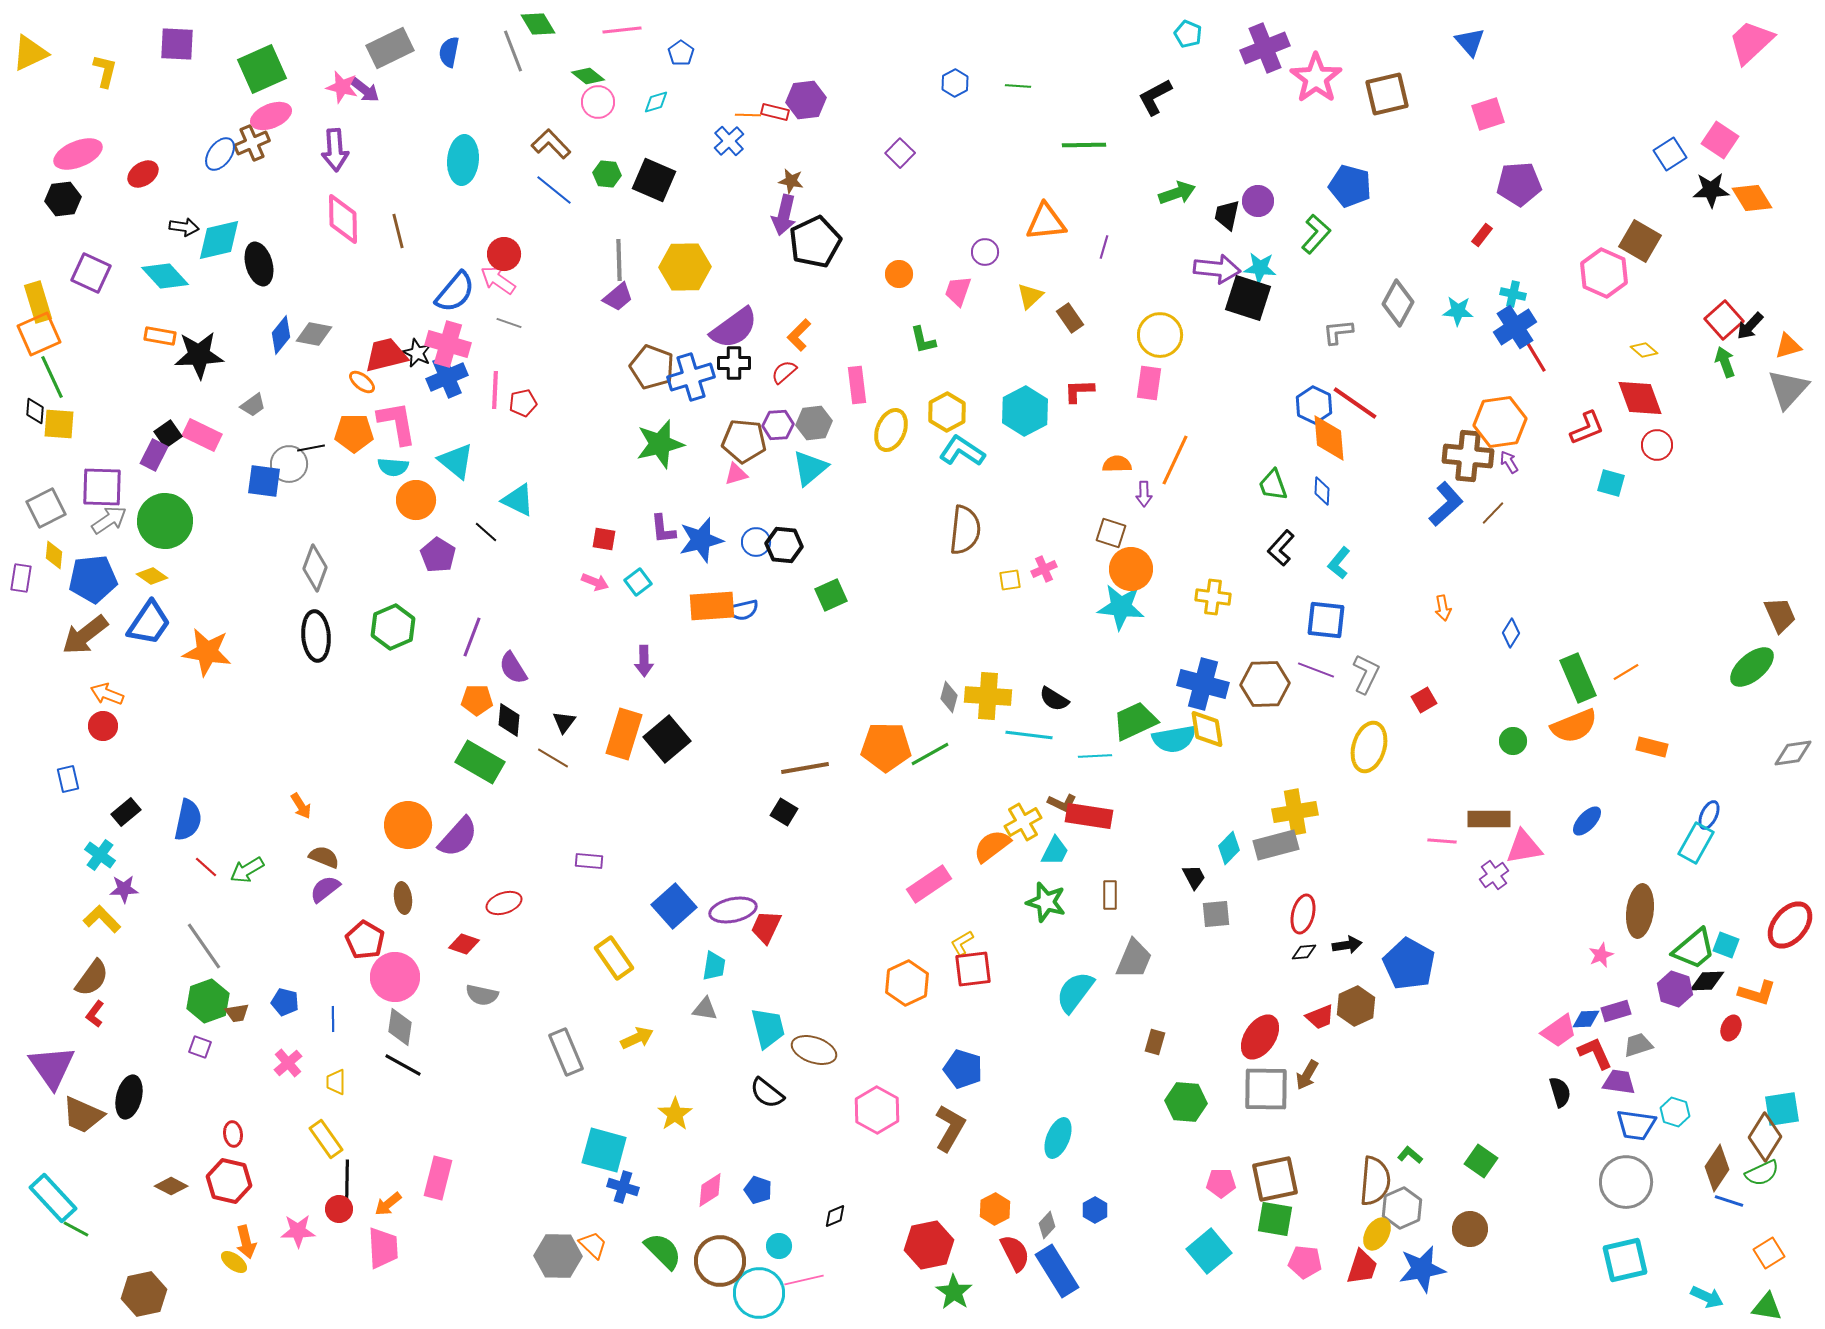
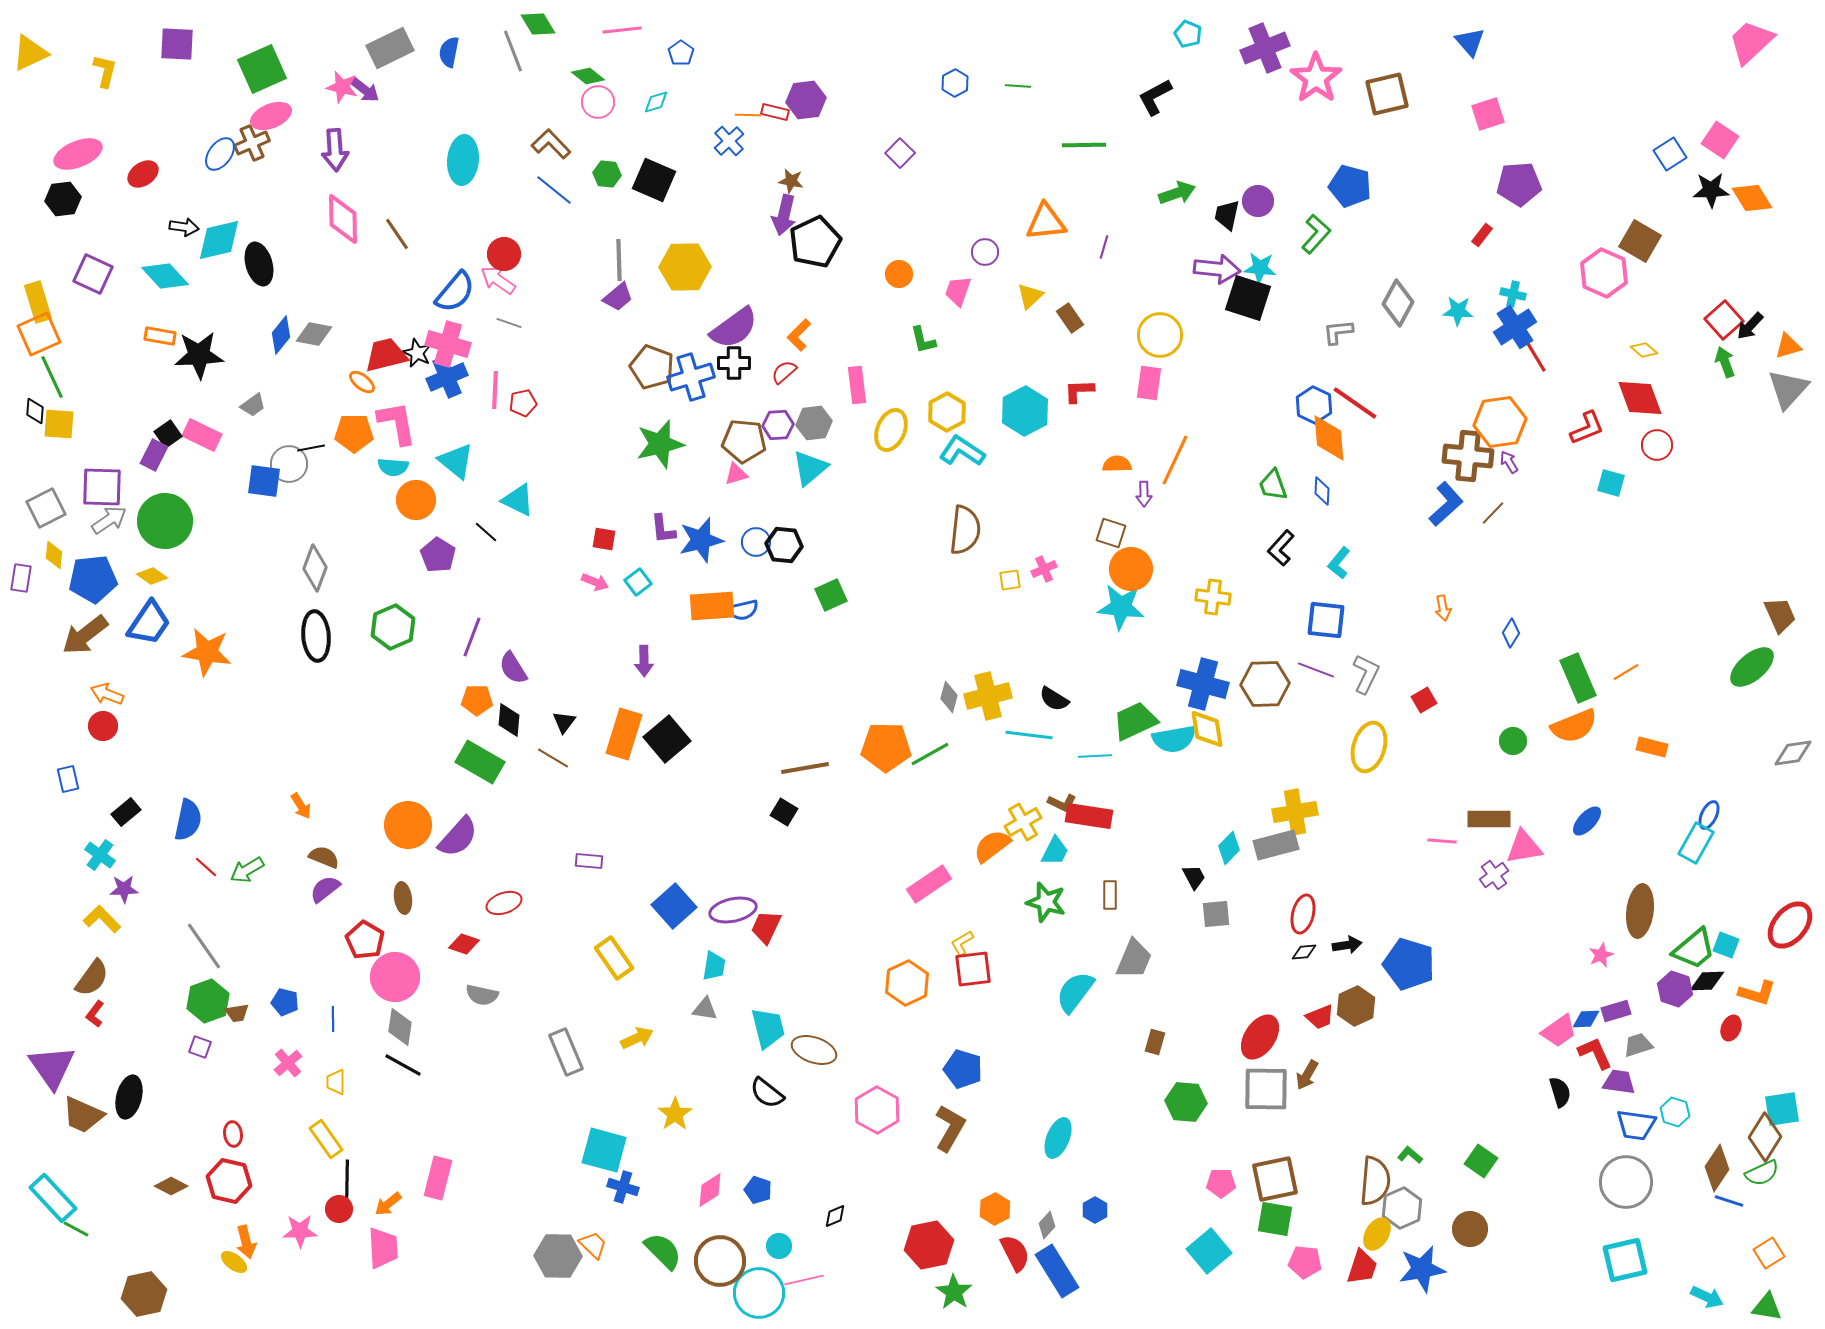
brown line at (398, 231): moved 1 px left, 3 px down; rotated 20 degrees counterclockwise
purple square at (91, 273): moved 2 px right, 1 px down
yellow cross at (988, 696): rotated 18 degrees counterclockwise
blue pentagon at (1409, 964): rotated 12 degrees counterclockwise
pink star at (298, 1231): moved 2 px right
